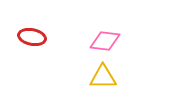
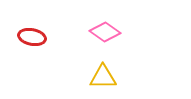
pink diamond: moved 9 px up; rotated 28 degrees clockwise
